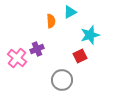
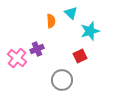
cyan triangle: moved 1 px right, 1 px down; rotated 48 degrees counterclockwise
cyan star: moved 4 px up
